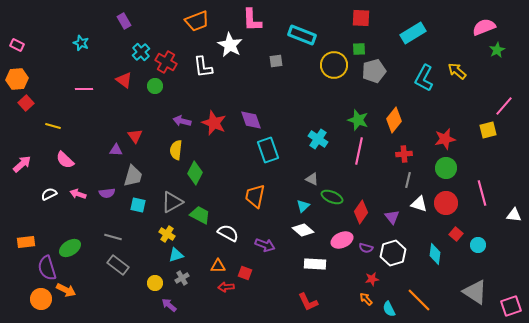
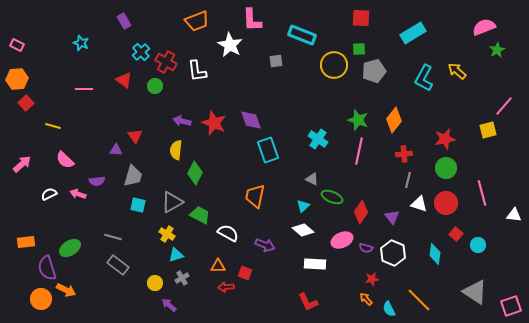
white L-shape at (203, 67): moved 6 px left, 4 px down
purple semicircle at (107, 193): moved 10 px left, 12 px up
white hexagon at (393, 253): rotated 20 degrees counterclockwise
